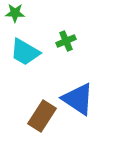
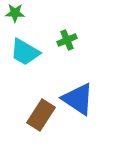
green cross: moved 1 px right, 1 px up
brown rectangle: moved 1 px left, 1 px up
